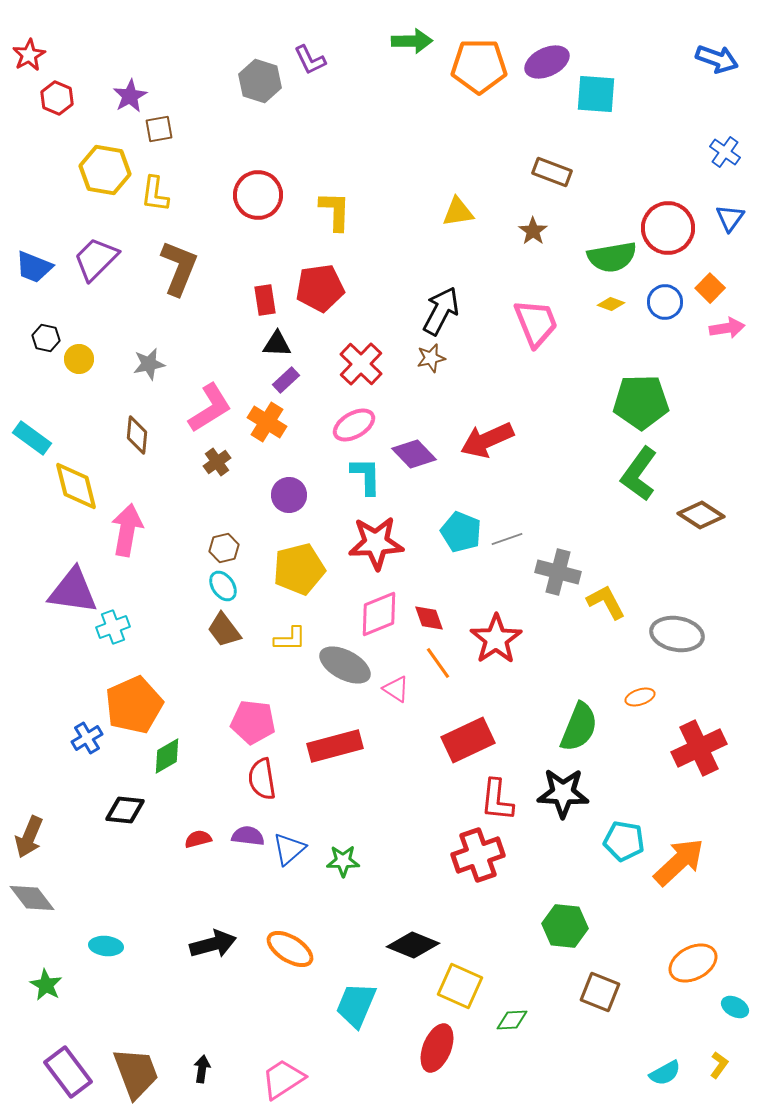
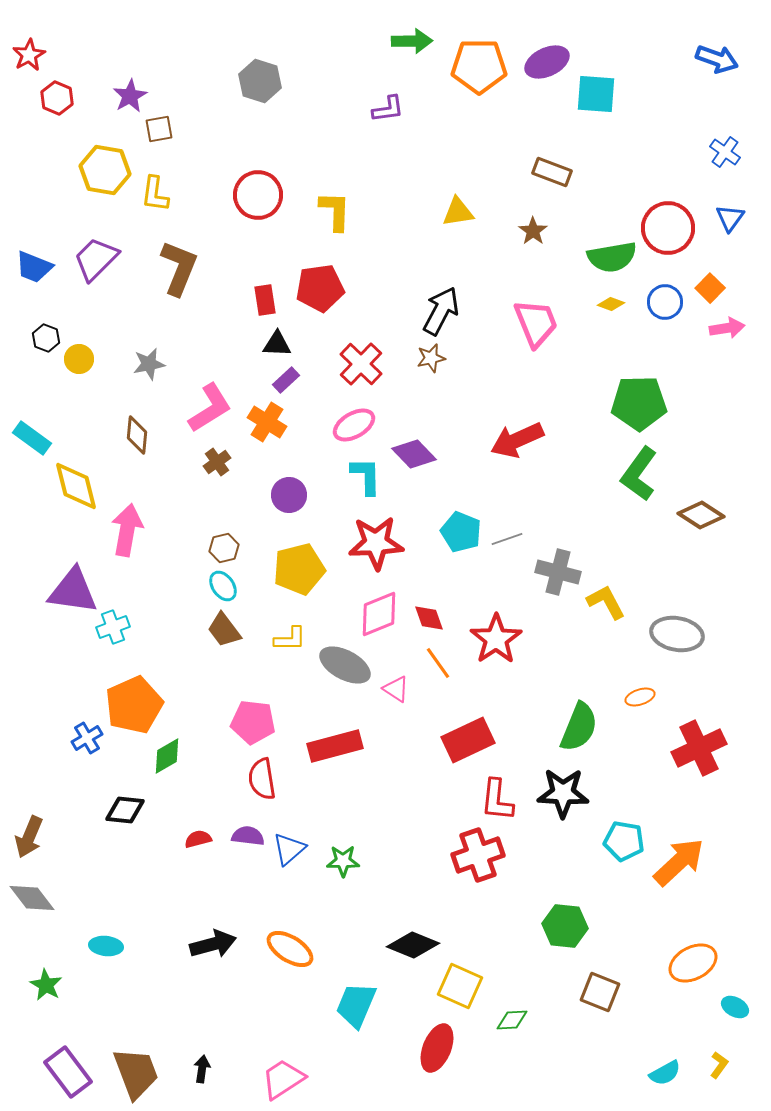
purple L-shape at (310, 60): moved 78 px right, 49 px down; rotated 72 degrees counterclockwise
black hexagon at (46, 338): rotated 8 degrees clockwise
green pentagon at (641, 402): moved 2 px left, 1 px down
red arrow at (487, 440): moved 30 px right
